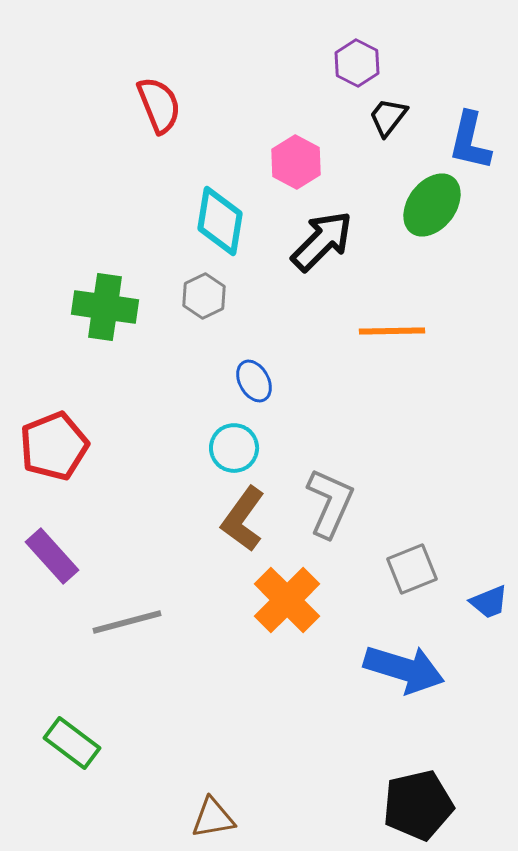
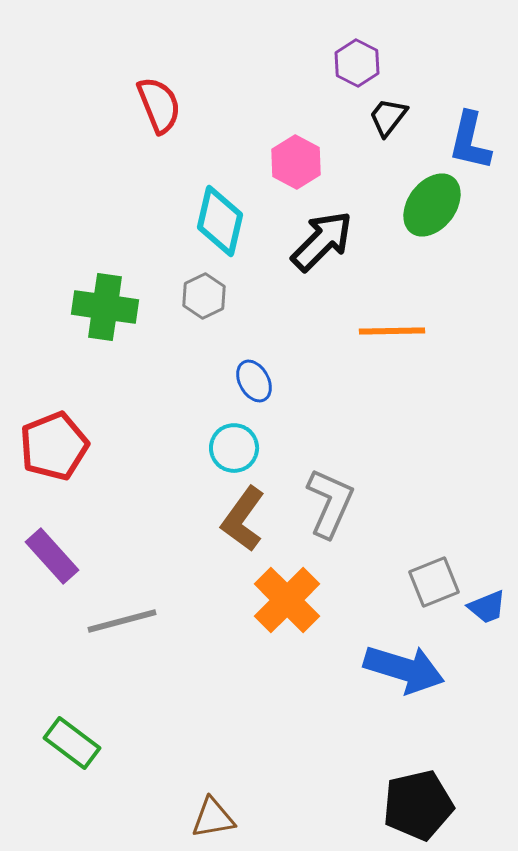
cyan diamond: rotated 4 degrees clockwise
gray square: moved 22 px right, 13 px down
blue trapezoid: moved 2 px left, 5 px down
gray line: moved 5 px left, 1 px up
